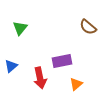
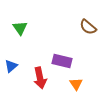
green triangle: rotated 14 degrees counterclockwise
purple rectangle: rotated 24 degrees clockwise
orange triangle: rotated 24 degrees counterclockwise
